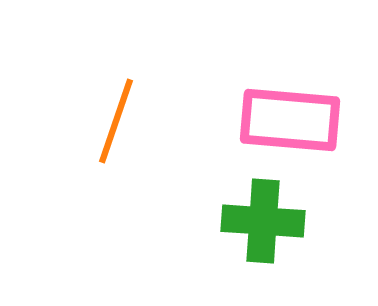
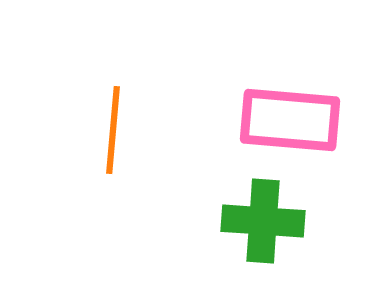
orange line: moved 3 px left, 9 px down; rotated 14 degrees counterclockwise
